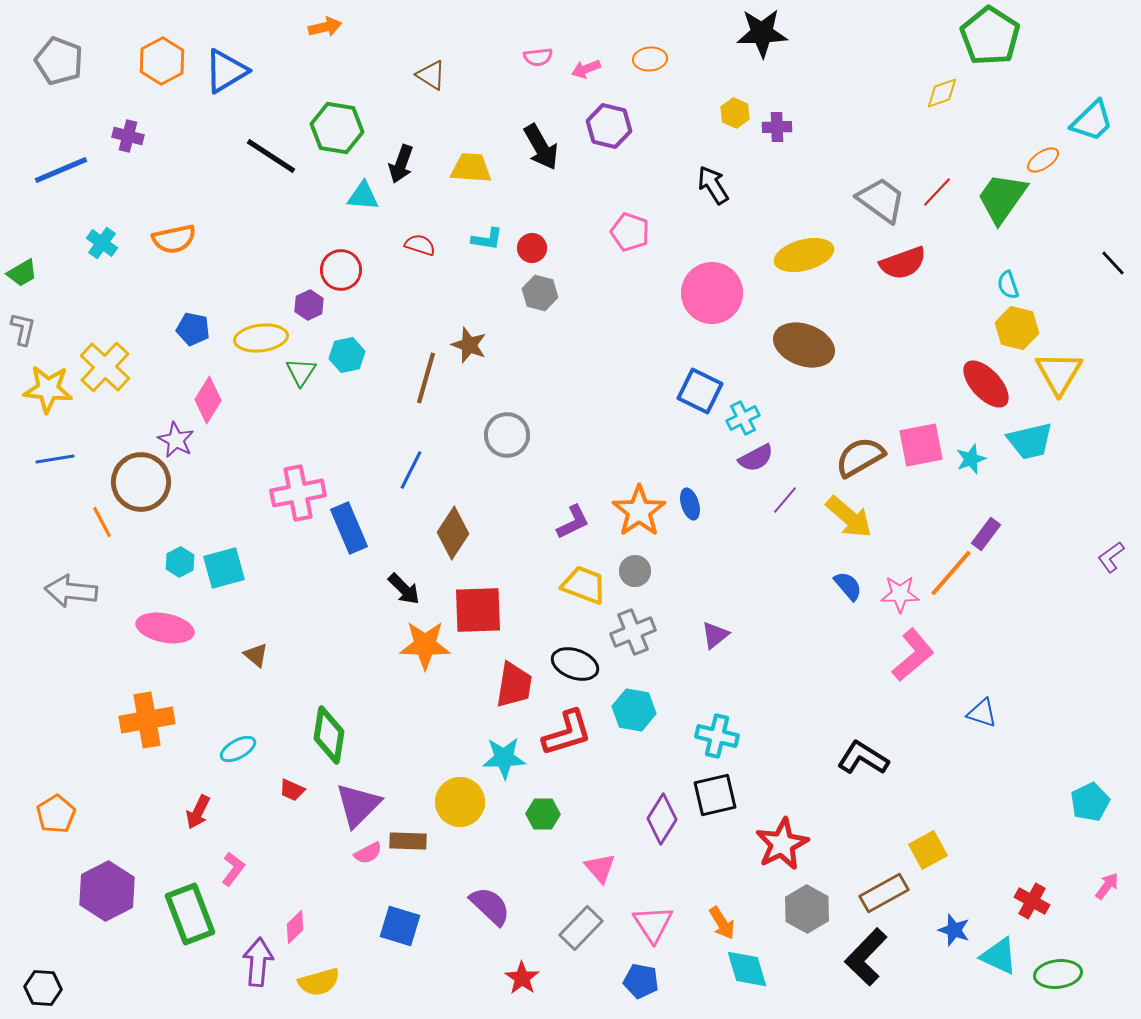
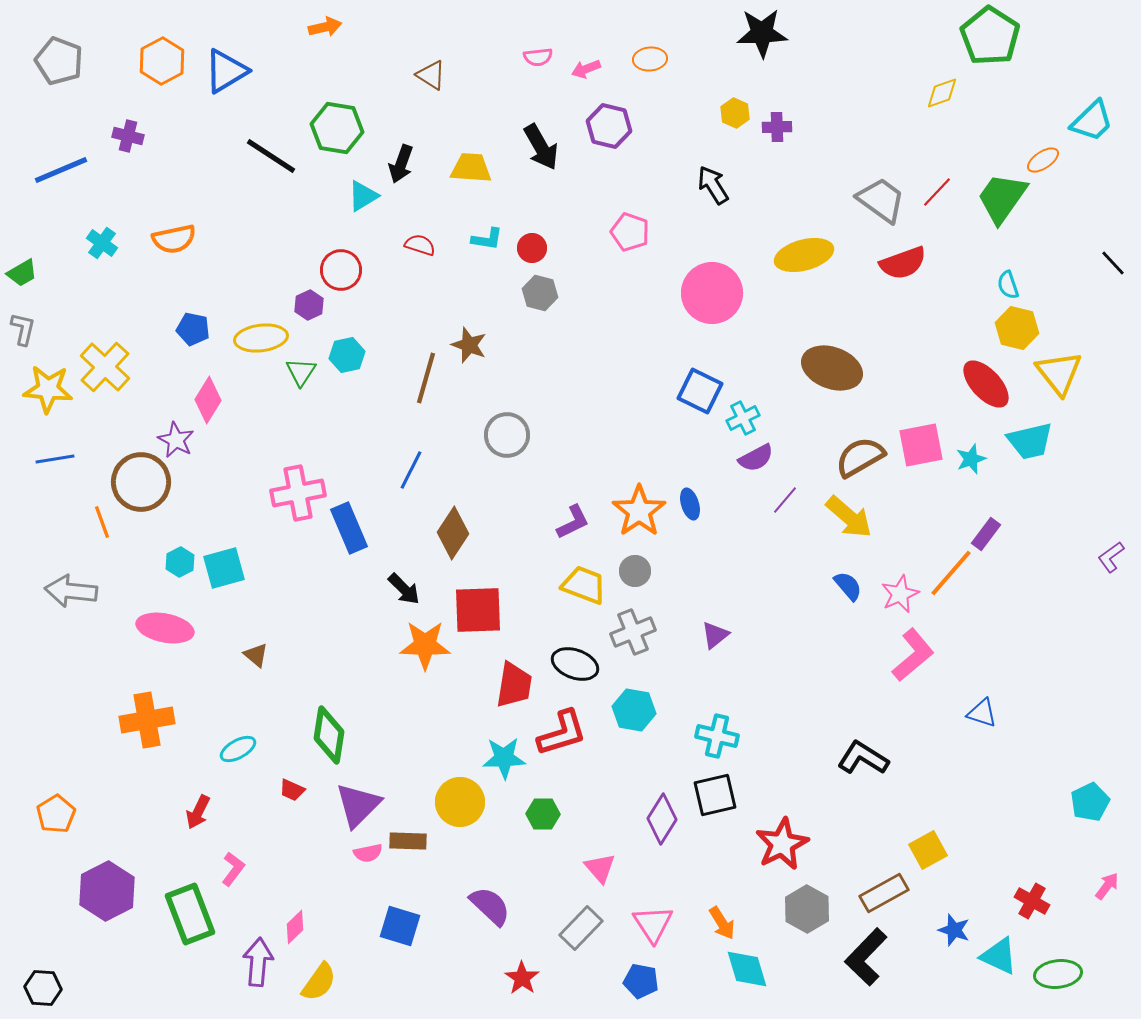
cyan triangle at (363, 196): rotated 36 degrees counterclockwise
brown ellipse at (804, 345): moved 28 px right, 23 px down
yellow triangle at (1059, 373): rotated 9 degrees counterclockwise
orange line at (102, 522): rotated 8 degrees clockwise
pink star at (900, 594): rotated 24 degrees counterclockwise
red L-shape at (567, 733): moved 5 px left
pink semicircle at (368, 853): rotated 16 degrees clockwise
yellow semicircle at (319, 982): rotated 39 degrees counterclockwise
